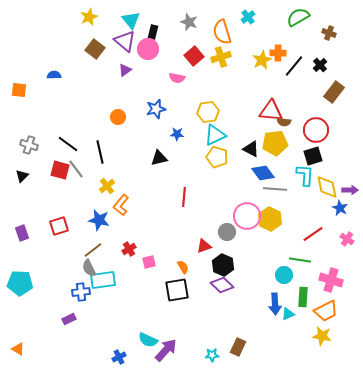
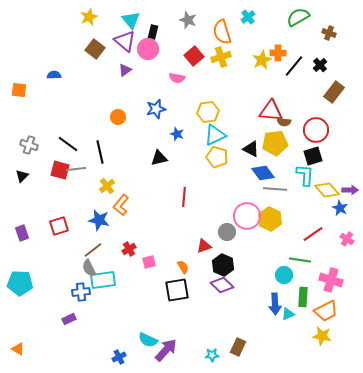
gray star at (189, 22): moved 1 px left, 2 px up
blue star at (177, 134): rotated 16 degrees clockwise
gray line at (76, 169): rotated 60 degrees counterclockwise
yellow diamond at (327, 187): moved 3 px down; rotated 30 degrees counterclockwise
